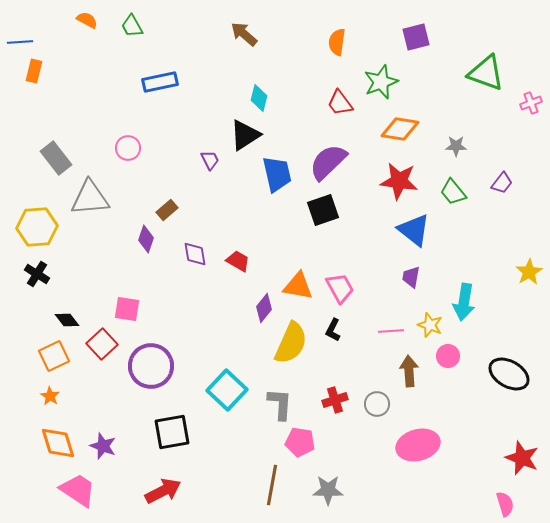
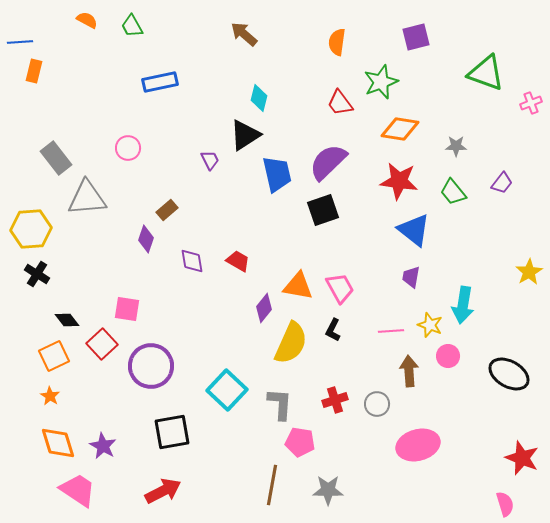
gray triangle at (90, 198): moved 3 px left
yellow hexagon at (37, 227): moved 6 px left, 2 px down
purple diamond at (195, 254): moved 3 px left, 7 px down
cyan arrow at (464, 302): moved 1 px left, 3 px down
purple star at (103, 446): rotated 8 degrees clockwise
